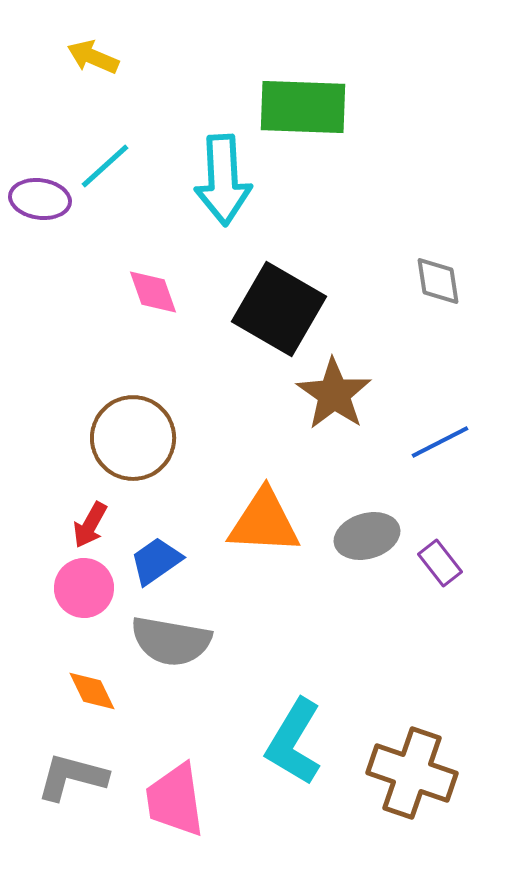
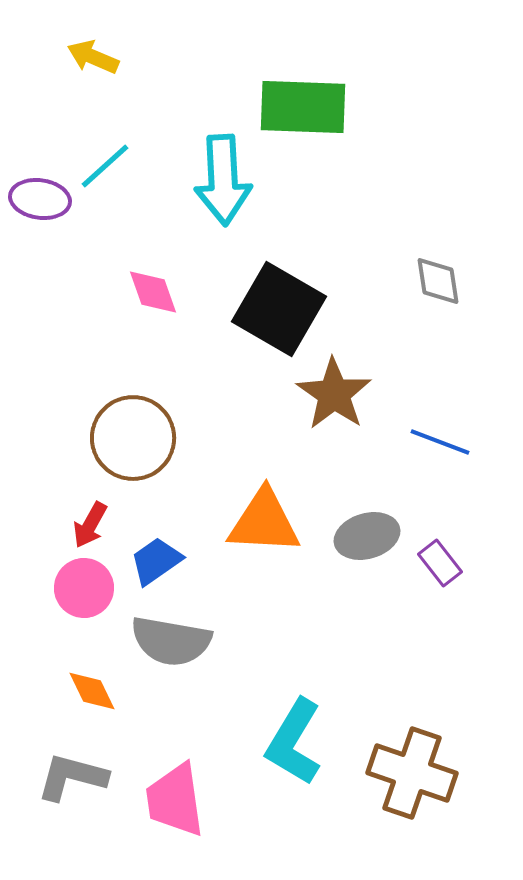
blue line: rotated 48 degrees clockwise
